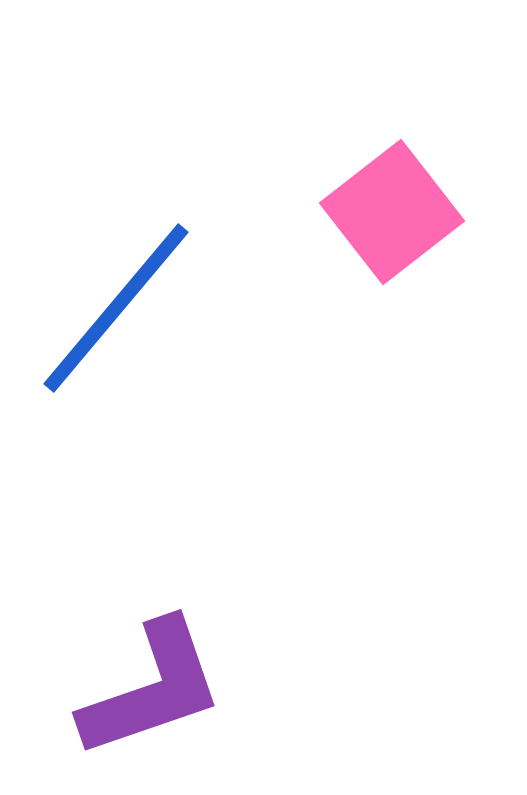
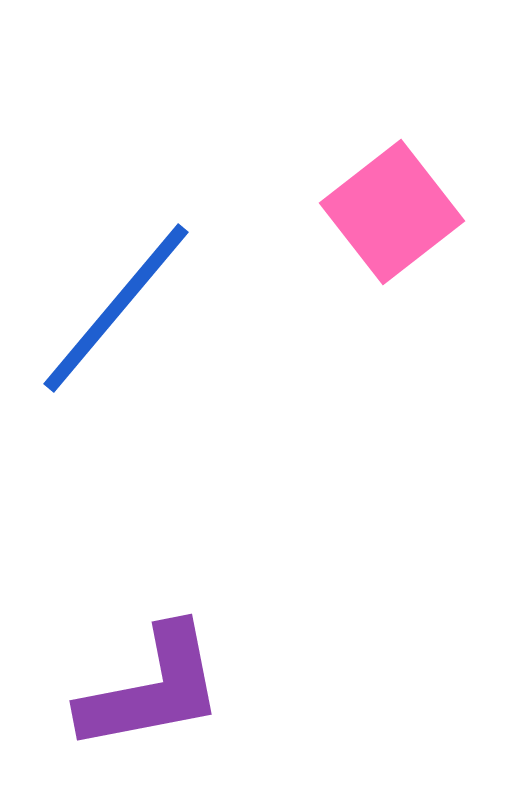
purple L-shape: rotated 8 degrees clockwise
